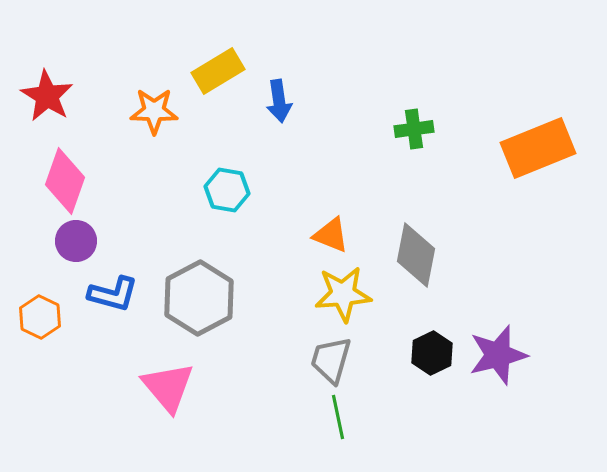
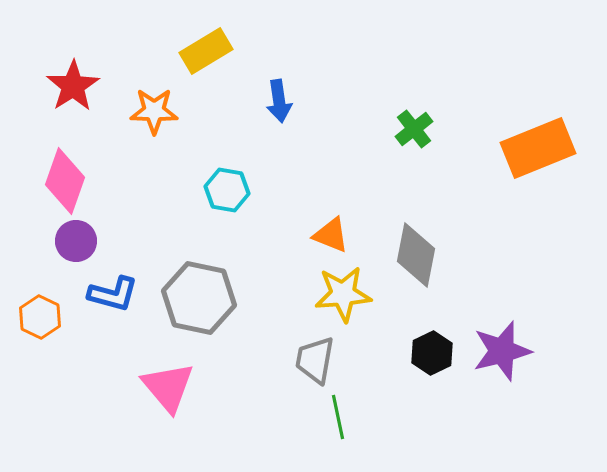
yellow rectangle: moved 12 px left, 20 px up
red star: moved 26 px right, 10 px up; rotated 8 degrees clockwise
green cross: rotated 30 degrees counterclockwise
gray hexagon: rotated 20 degrees counterclockwise
purple star: moved 4 px right, 4 px up
gray trapezoid: moved 16 px left; rotated 6 degrees counterclockwise
